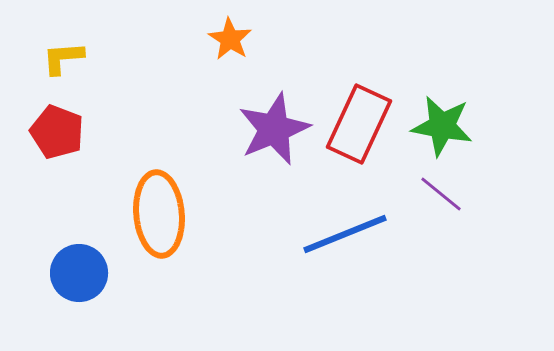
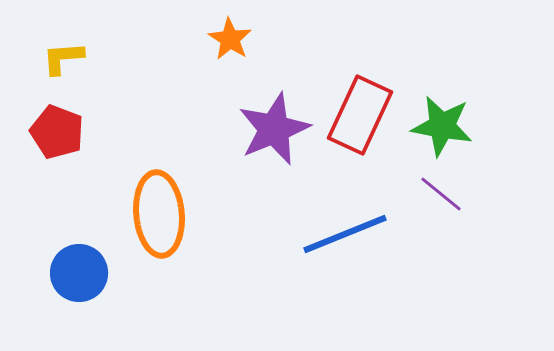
red rectangle: moved 1 px right, 9 px up
